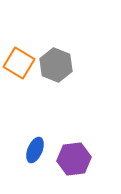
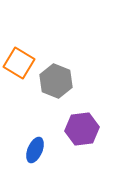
gray hexagon: moved 16 px down
purple hexagon: moved 8 px right, 30 px up
